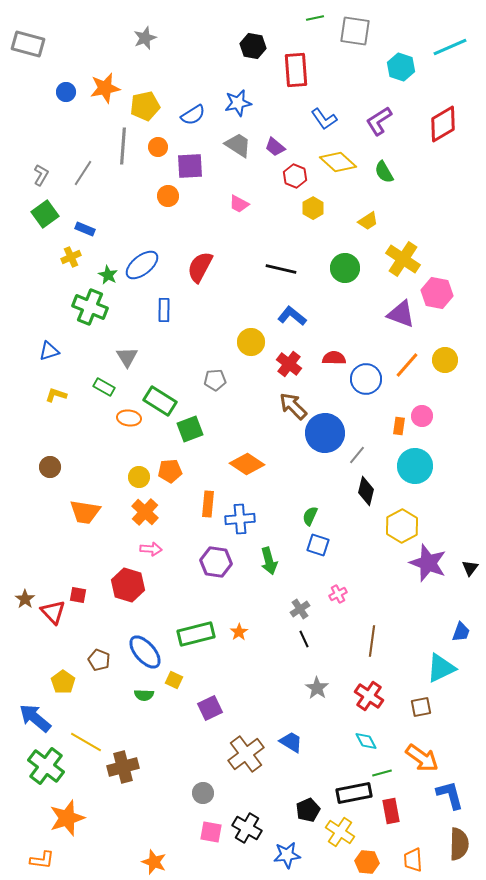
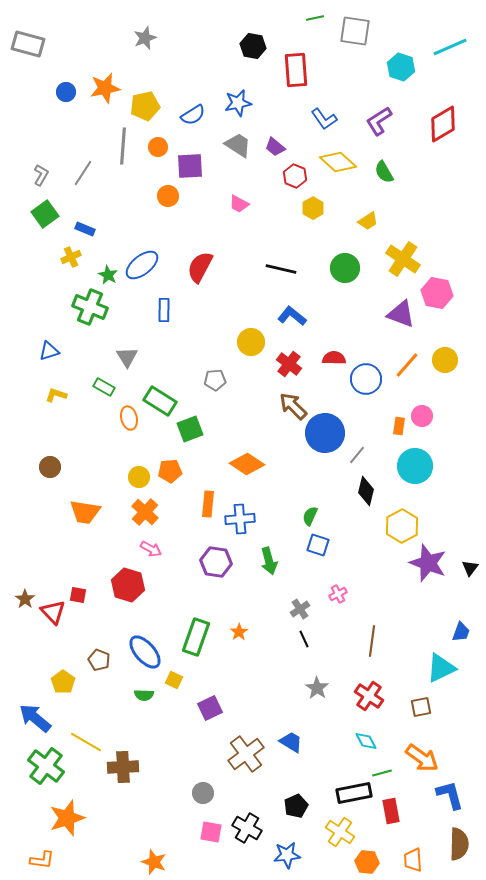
orange ellipse at (129, 418): rotated 70 degrees clockwise
pink arrow at (151, 549): rotated 25 degrees clockwise
green rectangle at (196, 634): moved 3 px down; rotated 57 degrees counterclockwise
brown cross at (123, 767): rotated 12 degrees clockwise
black pentagon at (308, 810): moved 12 px left, 4 px up
